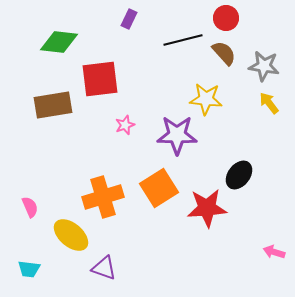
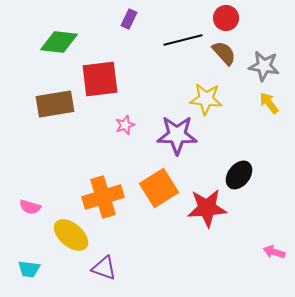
brown rectangle: moved 2 px right, 1 px up
pink semicircle: rotated 130 degrees clockwise
